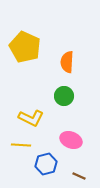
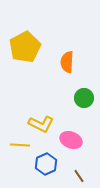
yellow pentagon: rotated 20 degrees clockwise
green circle: moved 20 px right, 2 px down
yellow L-shape: moved 10 px right, 6 px down
yellow line: moved 1 px left
blue hexagon: rotated 10 degrees counterclockwise
brown line: rotated 32 degrees clockwise
